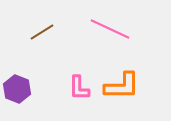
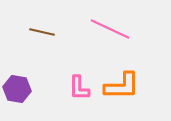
brown line: rotated 45 degrees clockwise
purple hexagon: rotated 12 degrees counterclockwise
